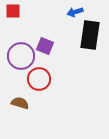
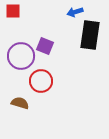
red circle: moved 2 px right, 2 px down
